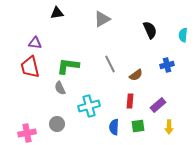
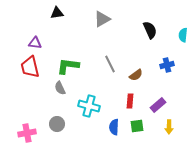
cyan cross: rotated 30 degrees clockwise
green square: moved 1 px left
